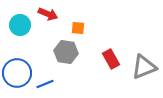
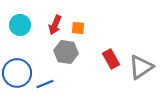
red arrow: moved 7 px right, 11 px down; rotated 90 degrees clockwise
gray triangle: moved 3 px left; rotated 12 degrees counterclockwise
